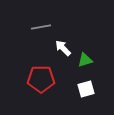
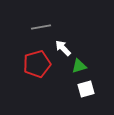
green triangle: moved 6 px left, 6 px down
red pentagon: moved 4 px left, 15 px up; rotated 16 degrees counterclockwise
